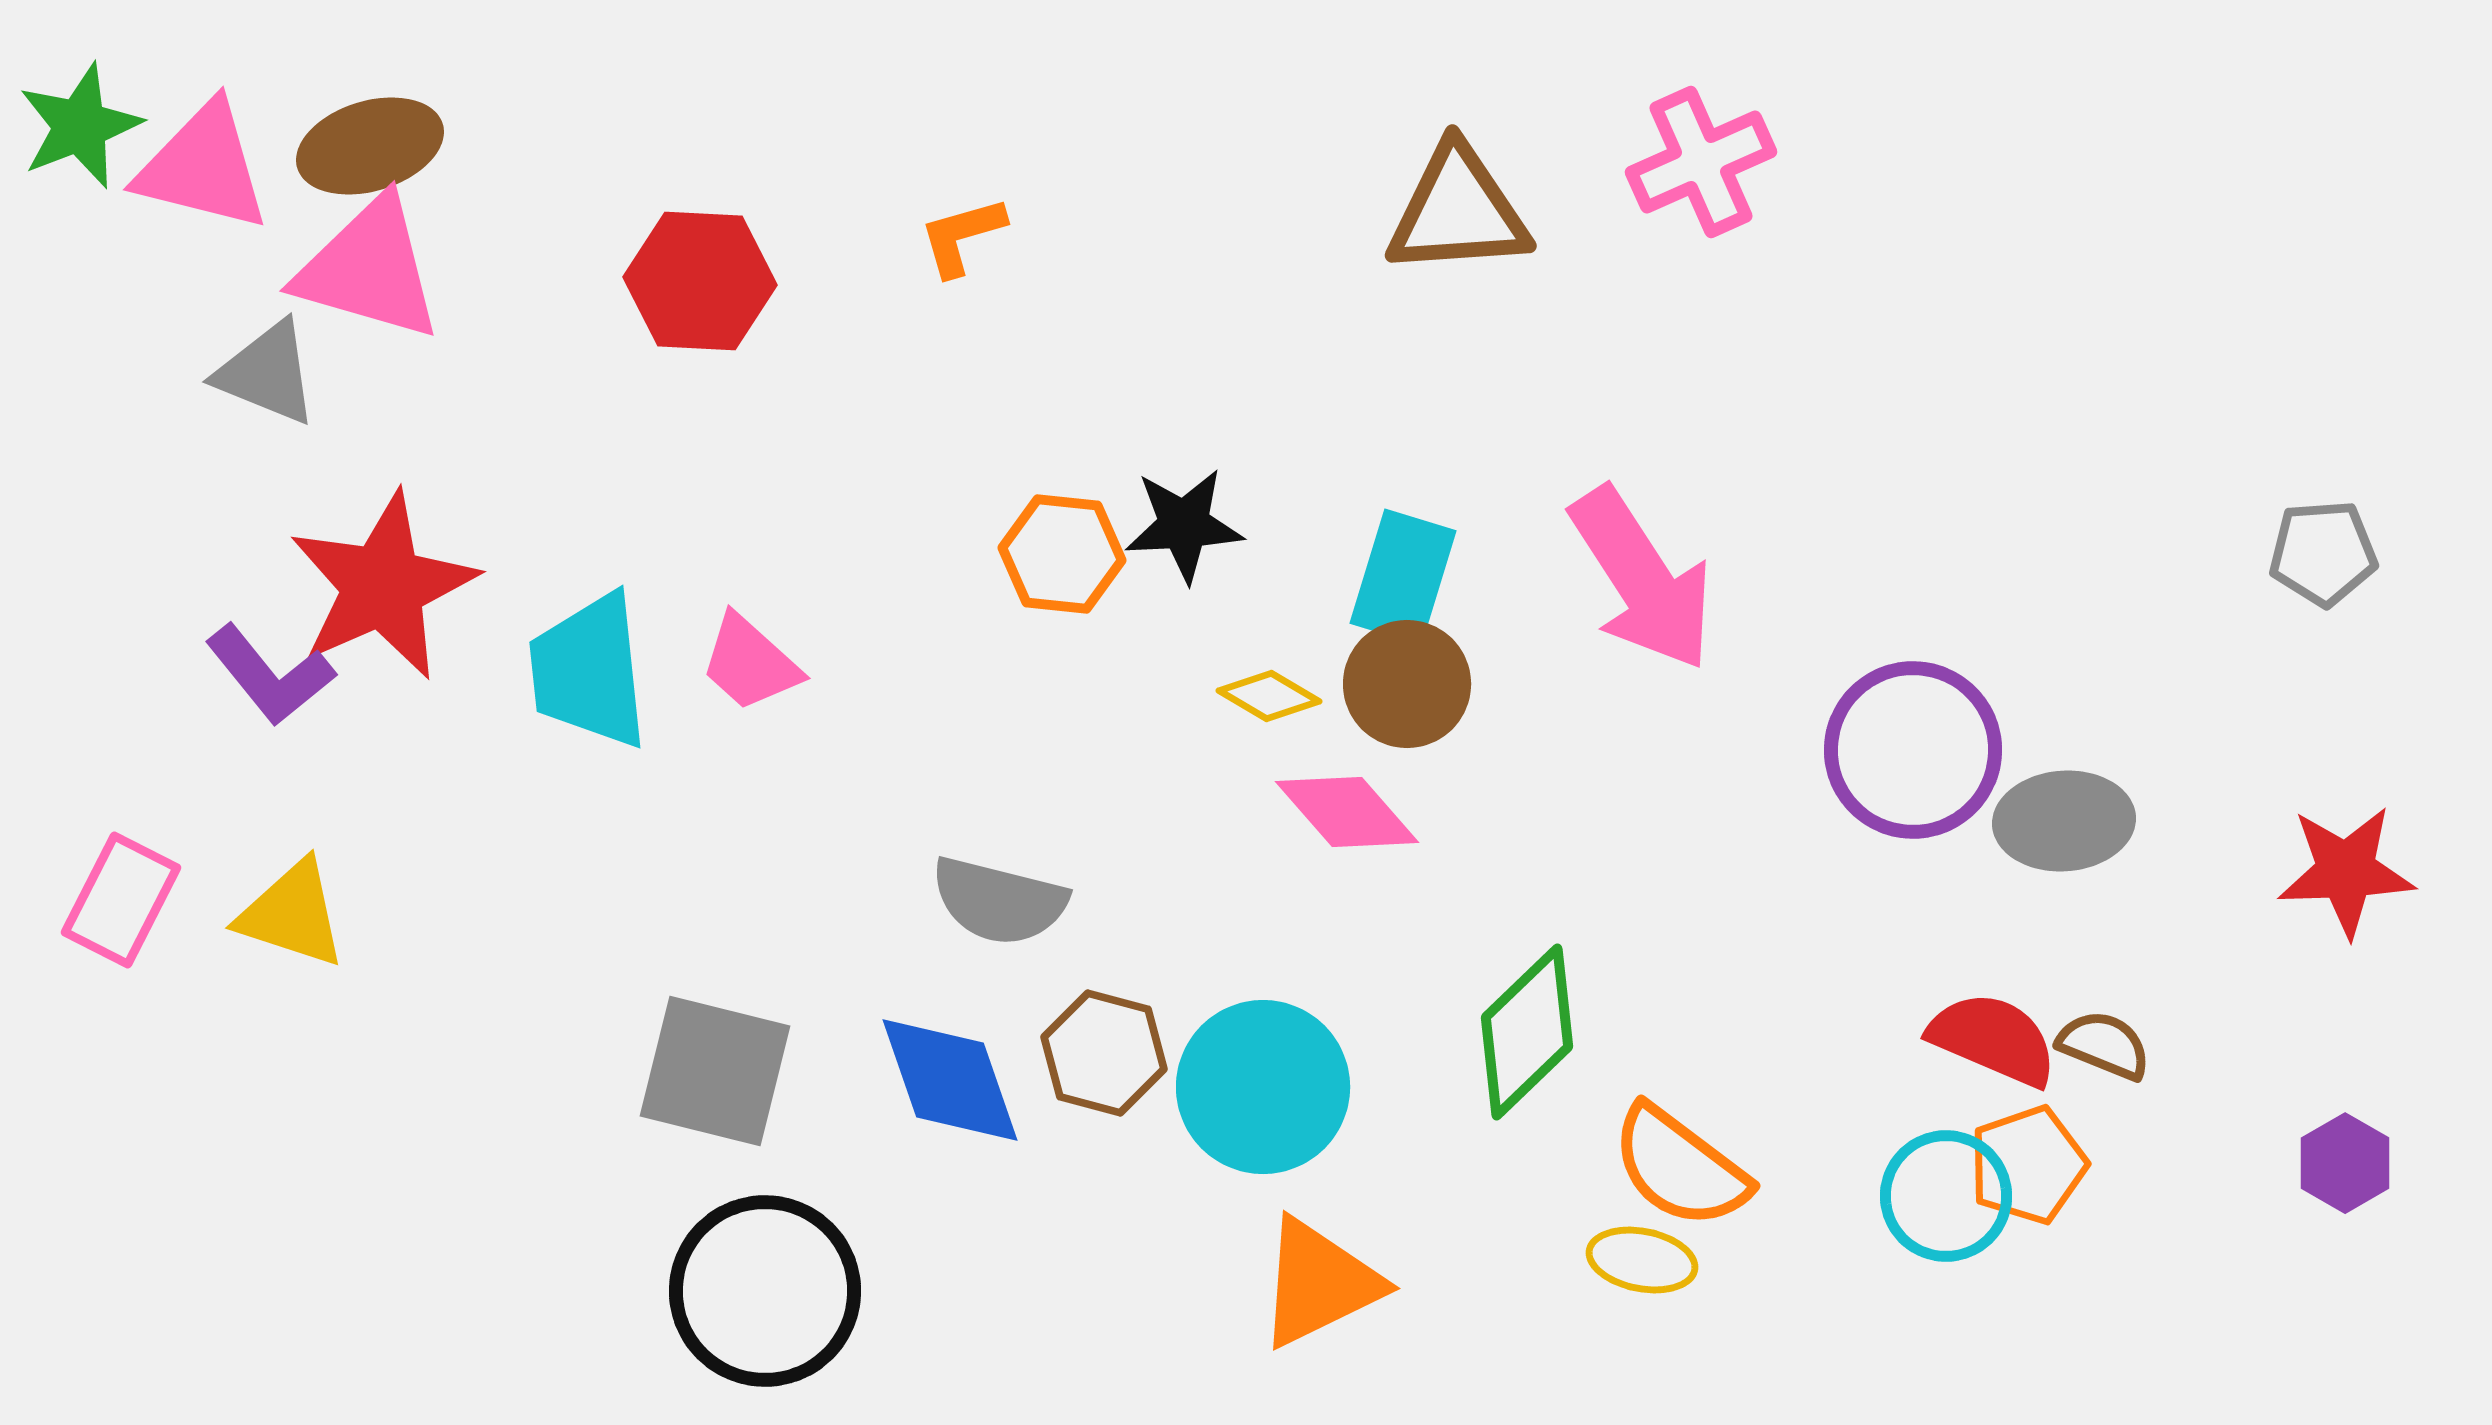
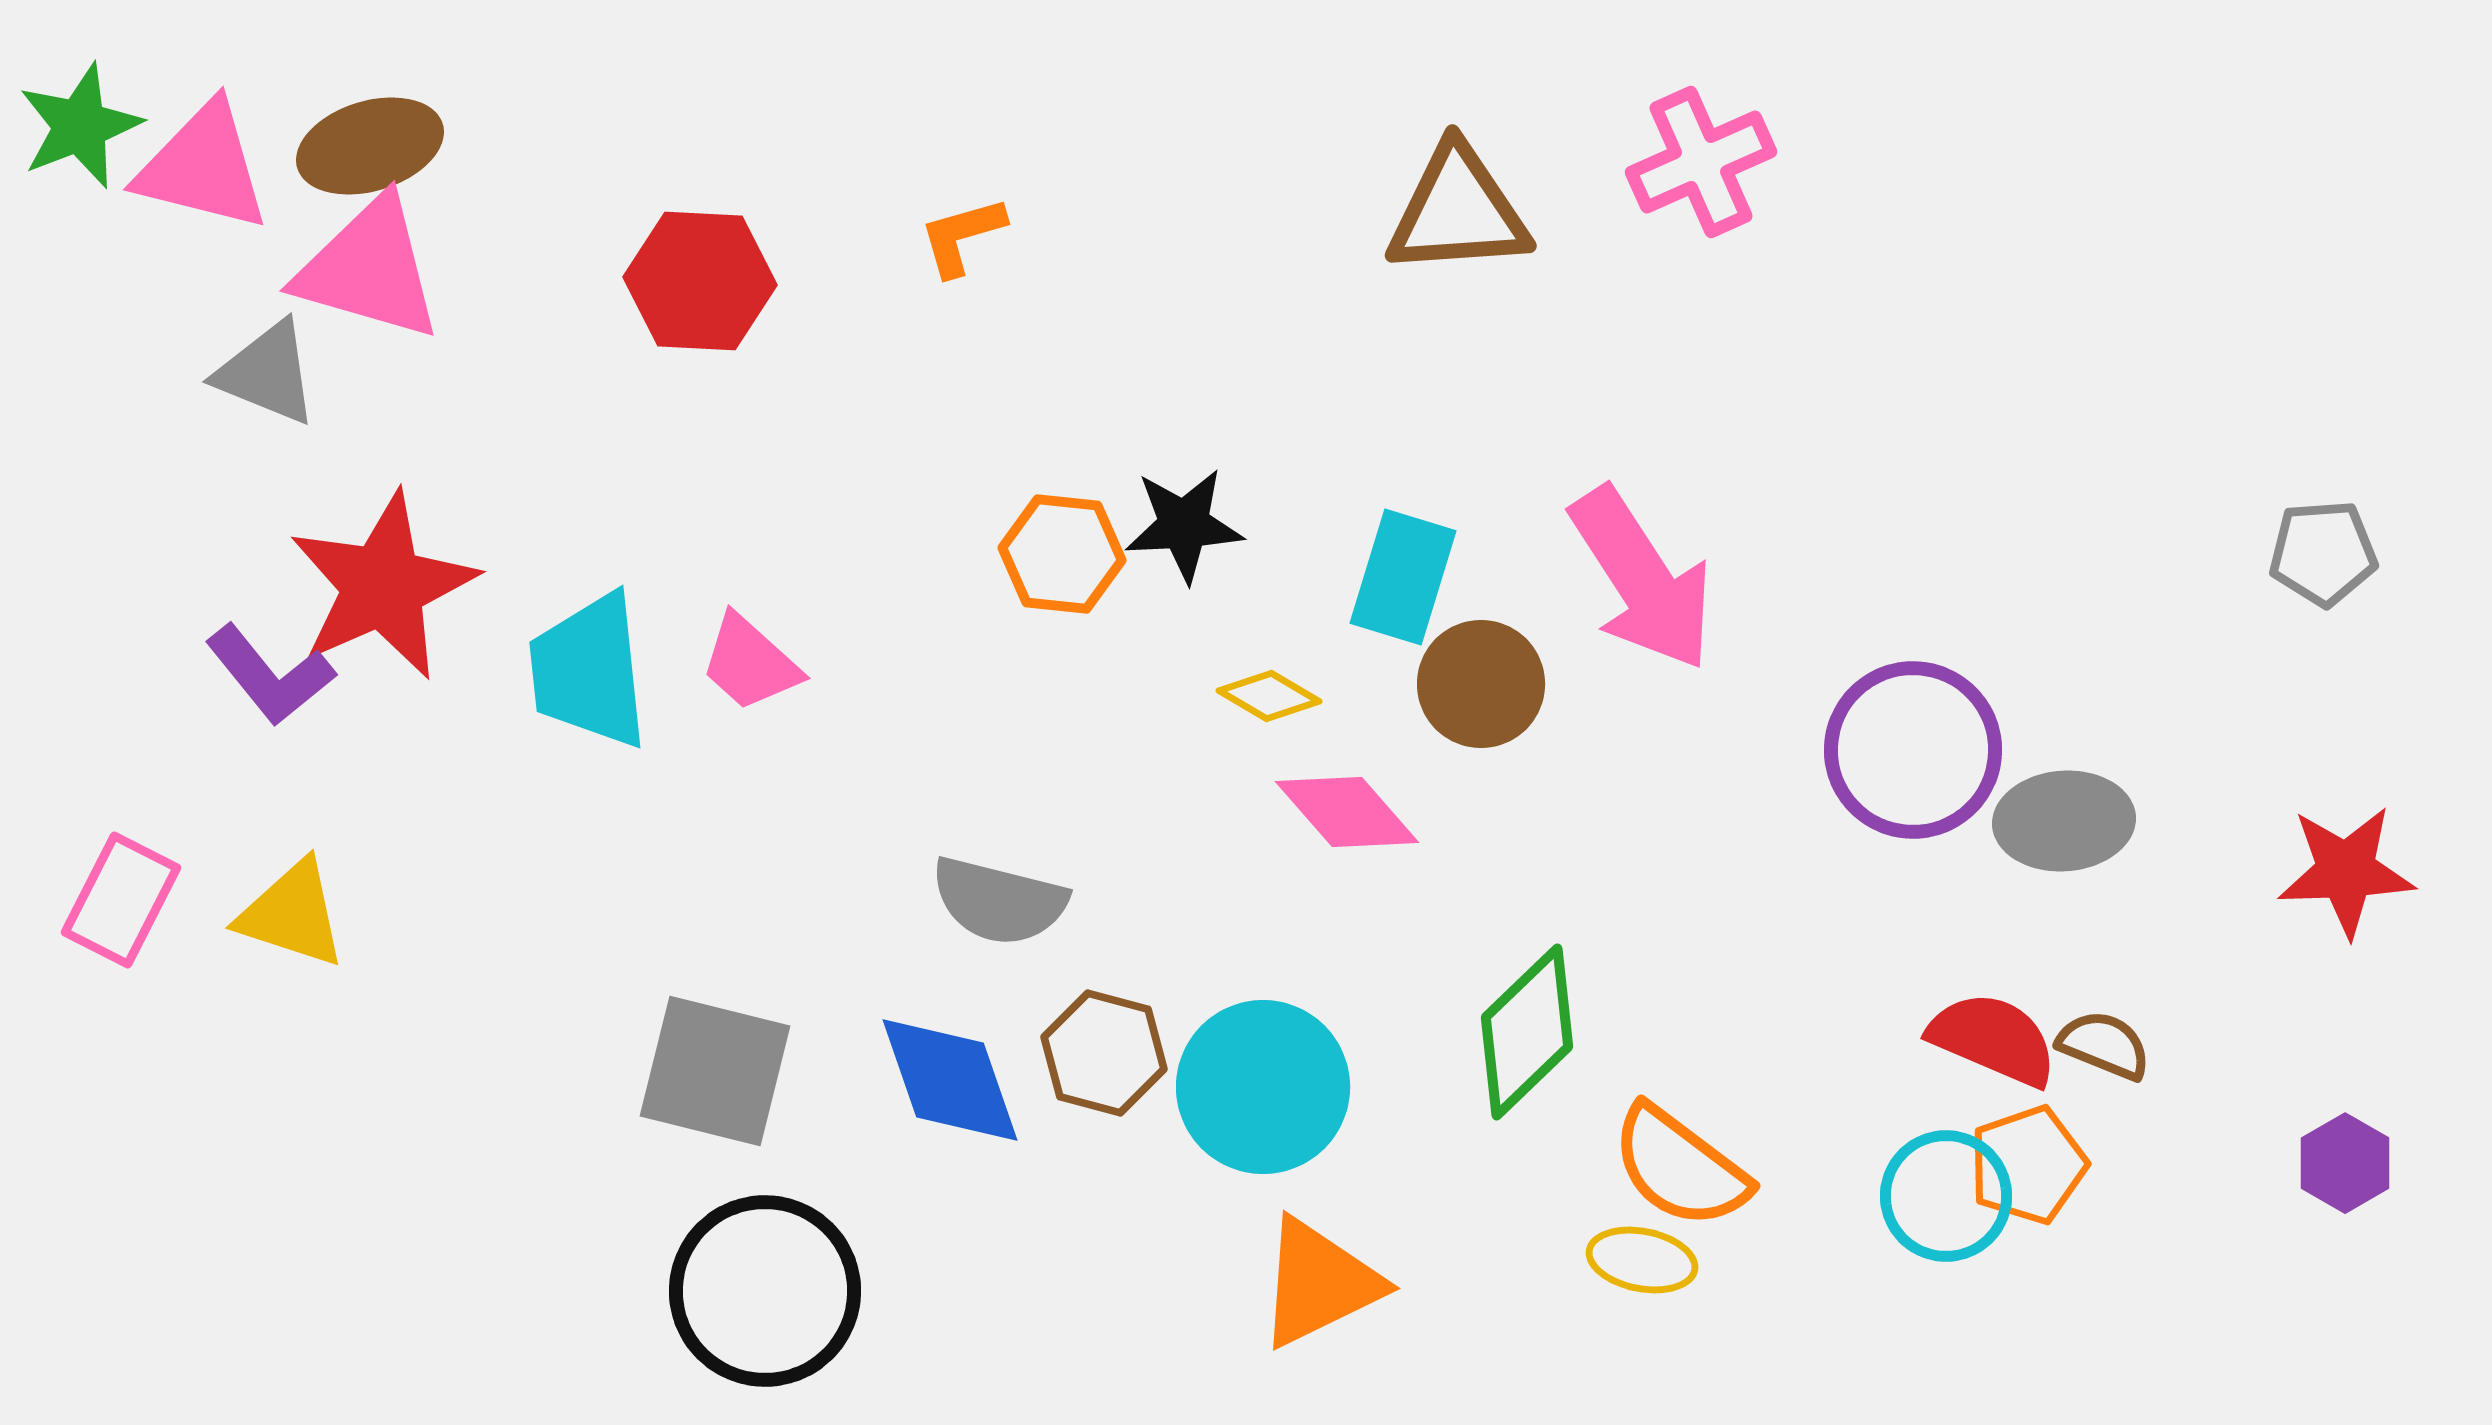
brown circle at (1407, 684): moved 74 px right
